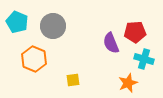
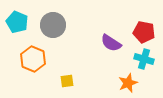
gray circle: moved 1 px up
red pentagon: moved 9 px right; rotated 15 degrees clockwise
purple semicircle: rotated 35 degrees counterclockwise
orange hexagon: moved 1 px left
yellow square: moved 6 px left, 1 px down
